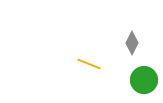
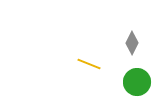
green circle: moved 7 px left, 2 px down
